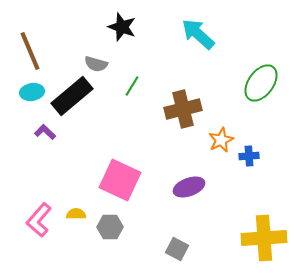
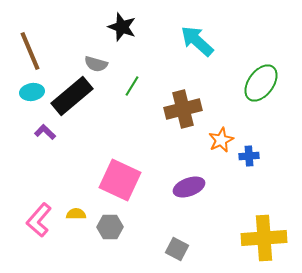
cyan arrow: moved 1 px left, 7 px down
